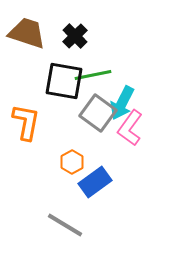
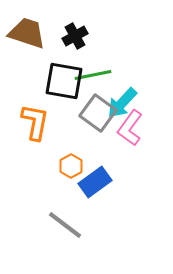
black cross: rotated 15 degrees clockwise
cyan arrow: rotated 16 degrees clockwise
orange L-shape: moved 9 px right
orange hexagon: moved 1 px left, 4 px down
gray line: rotated 6 degrees clockwise
